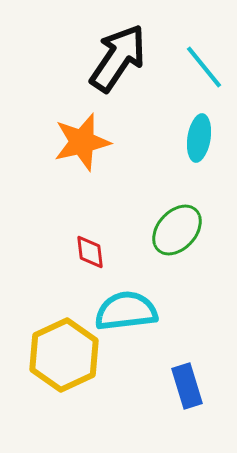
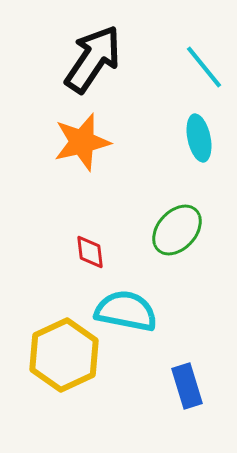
black arrow: moved 25 px left, 1 px down
cyan ellipse: rotated 21 degrees counterclockwise
cyan semicircle: rotated 18 degrees clockwise
